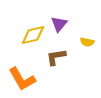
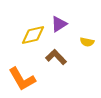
purple triangle: rotated 18 degrees clockwise
brown L-shape: rotated 55 degrees clockwise
